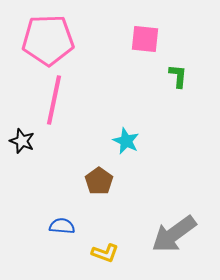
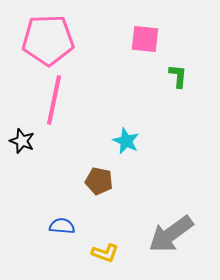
brown pentagon: rotated 24 degrees counterclockwise
gray arrow: moved 3 px left
